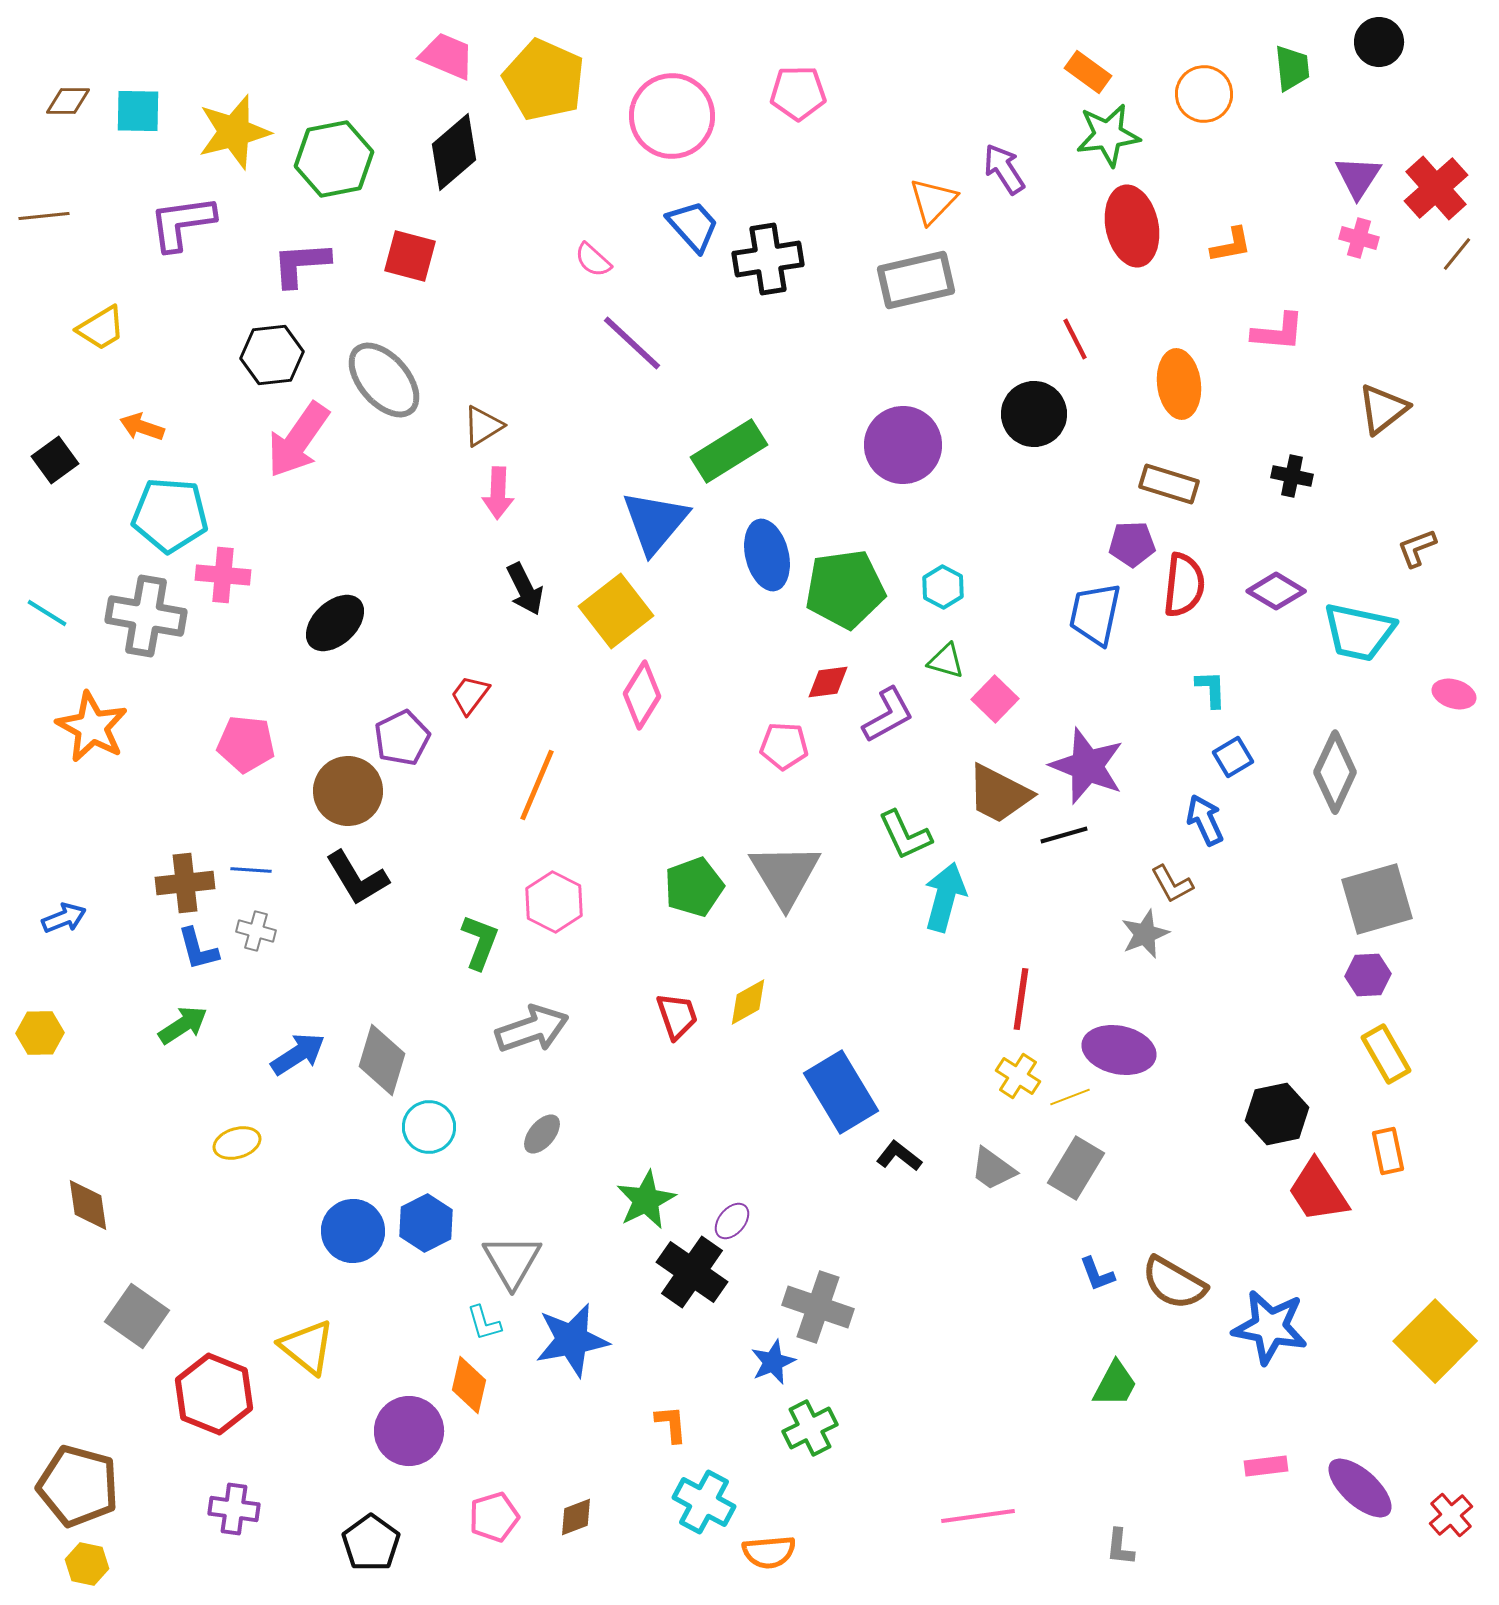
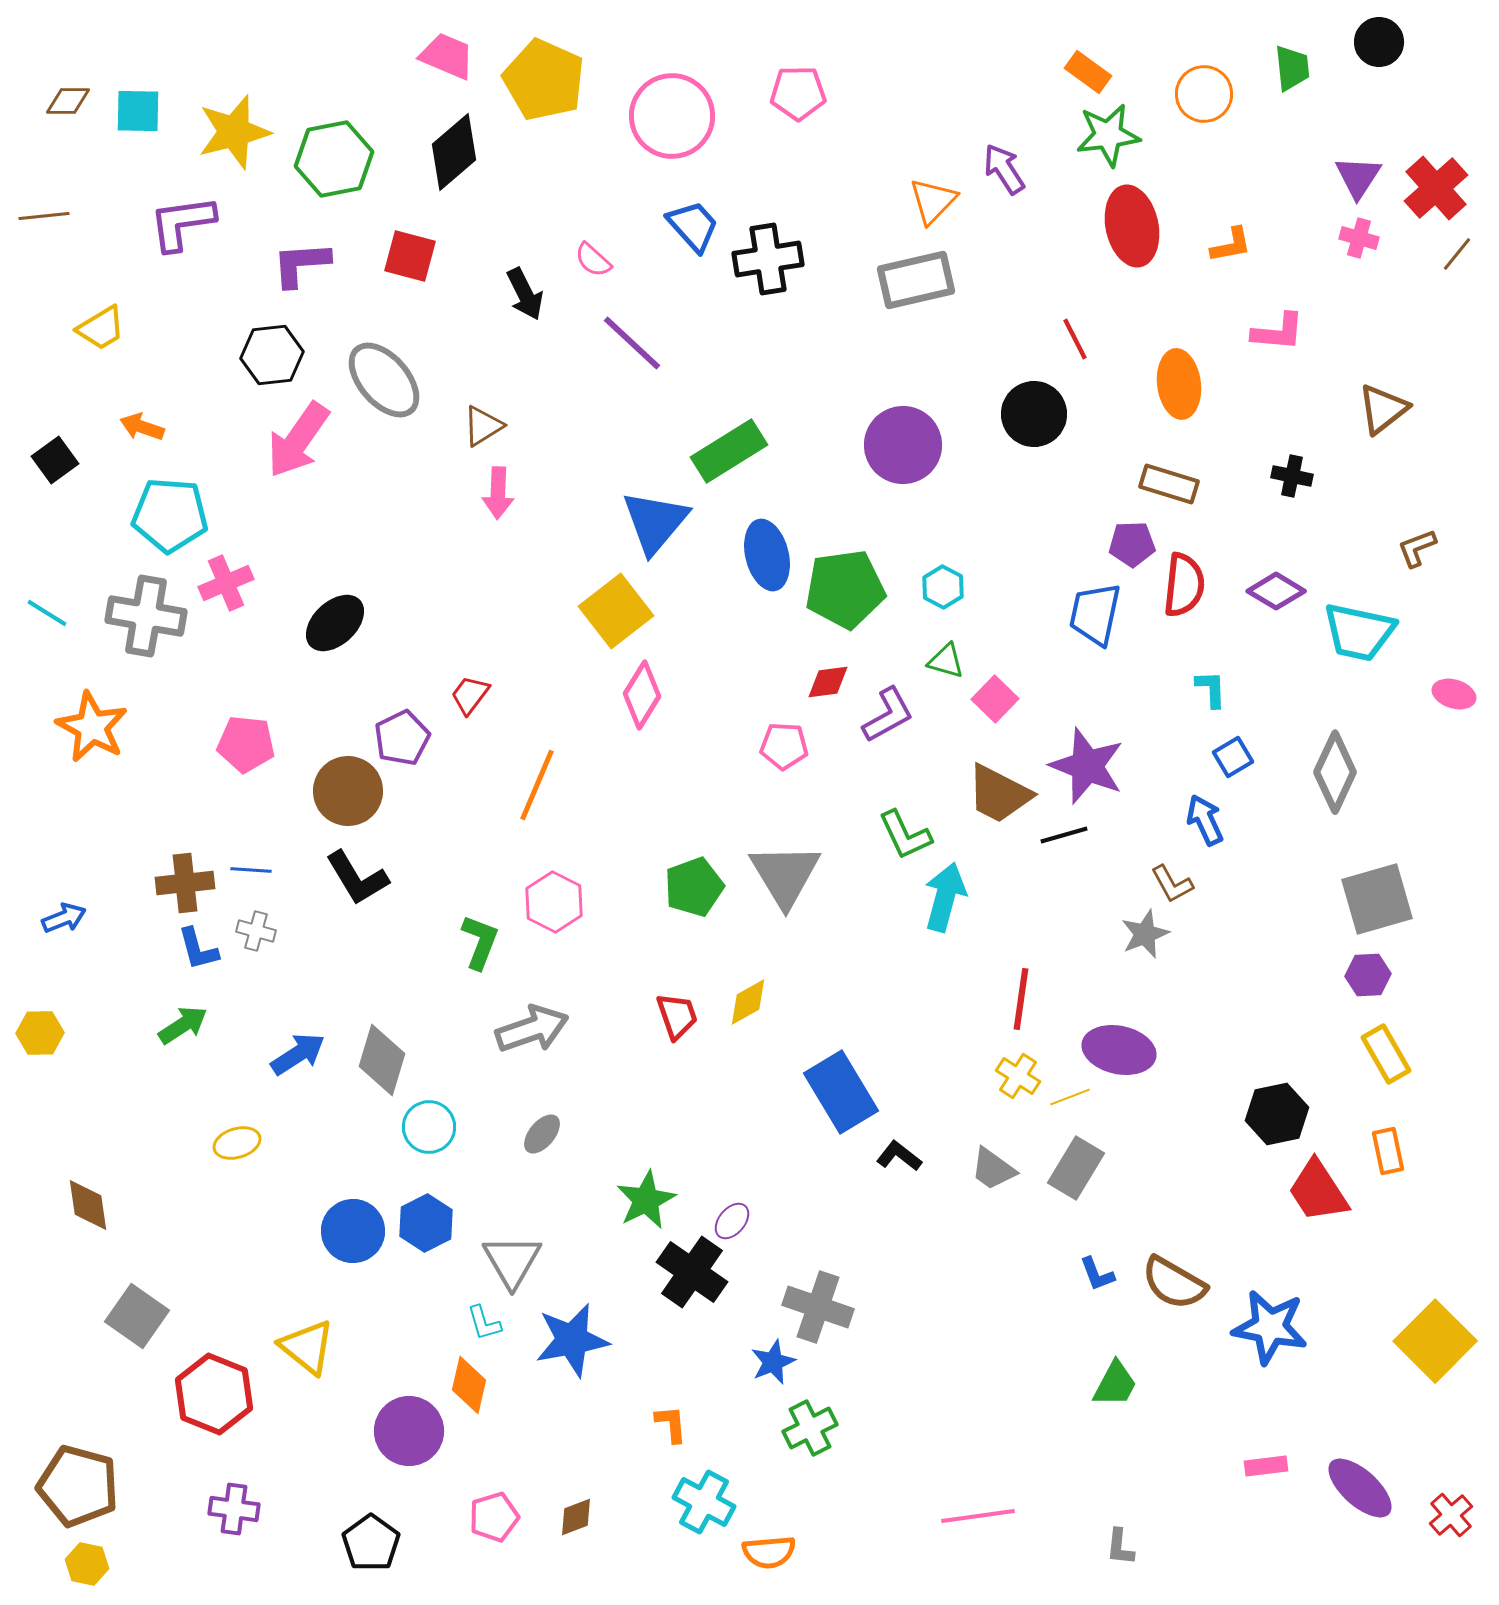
pink cross at (223, 575): moved 3 px right, 8 px down; rotated 28 degrees counterclockwise
black arrow at (525, 589): moved 295 px up
